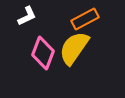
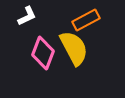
orange rectangle: moved 1 px right, 1 px down
yellow semicircle: rotated 117 degrees clockwise
